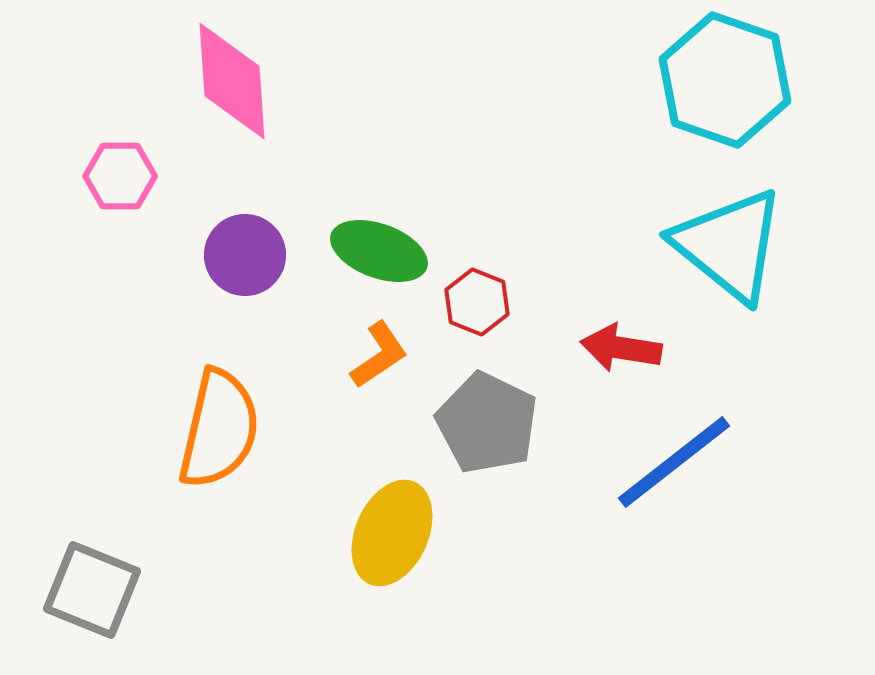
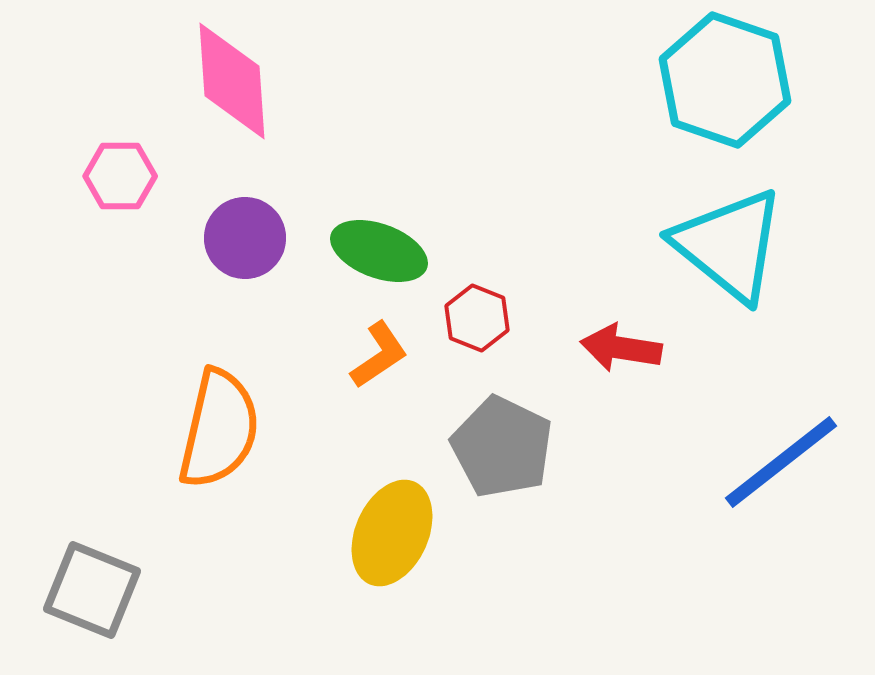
purple circle: moved 17 px up
red hexagon: moved 16 px down
gray pentagon: moved 15 px right, 24 px down
blue line: moved 107 px right
